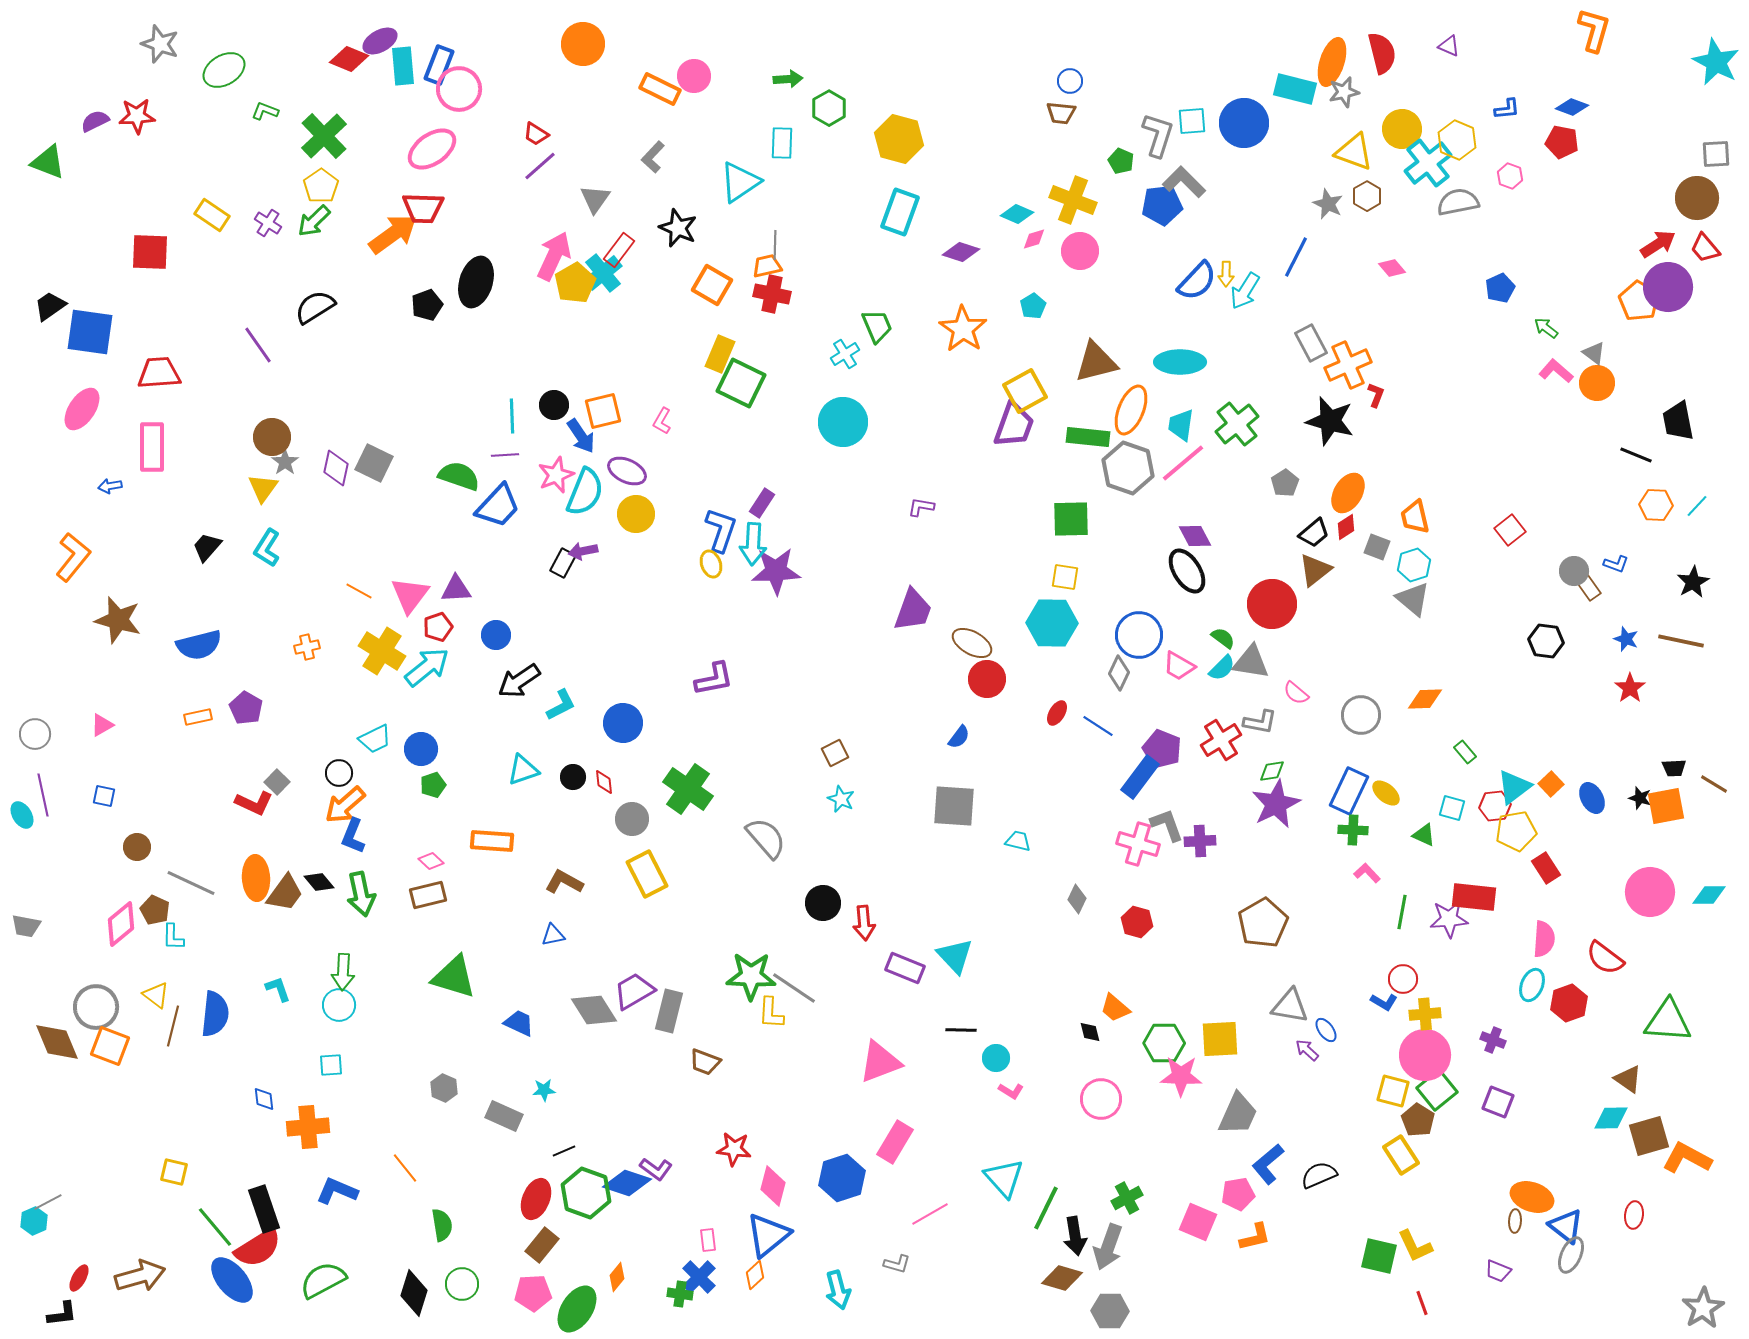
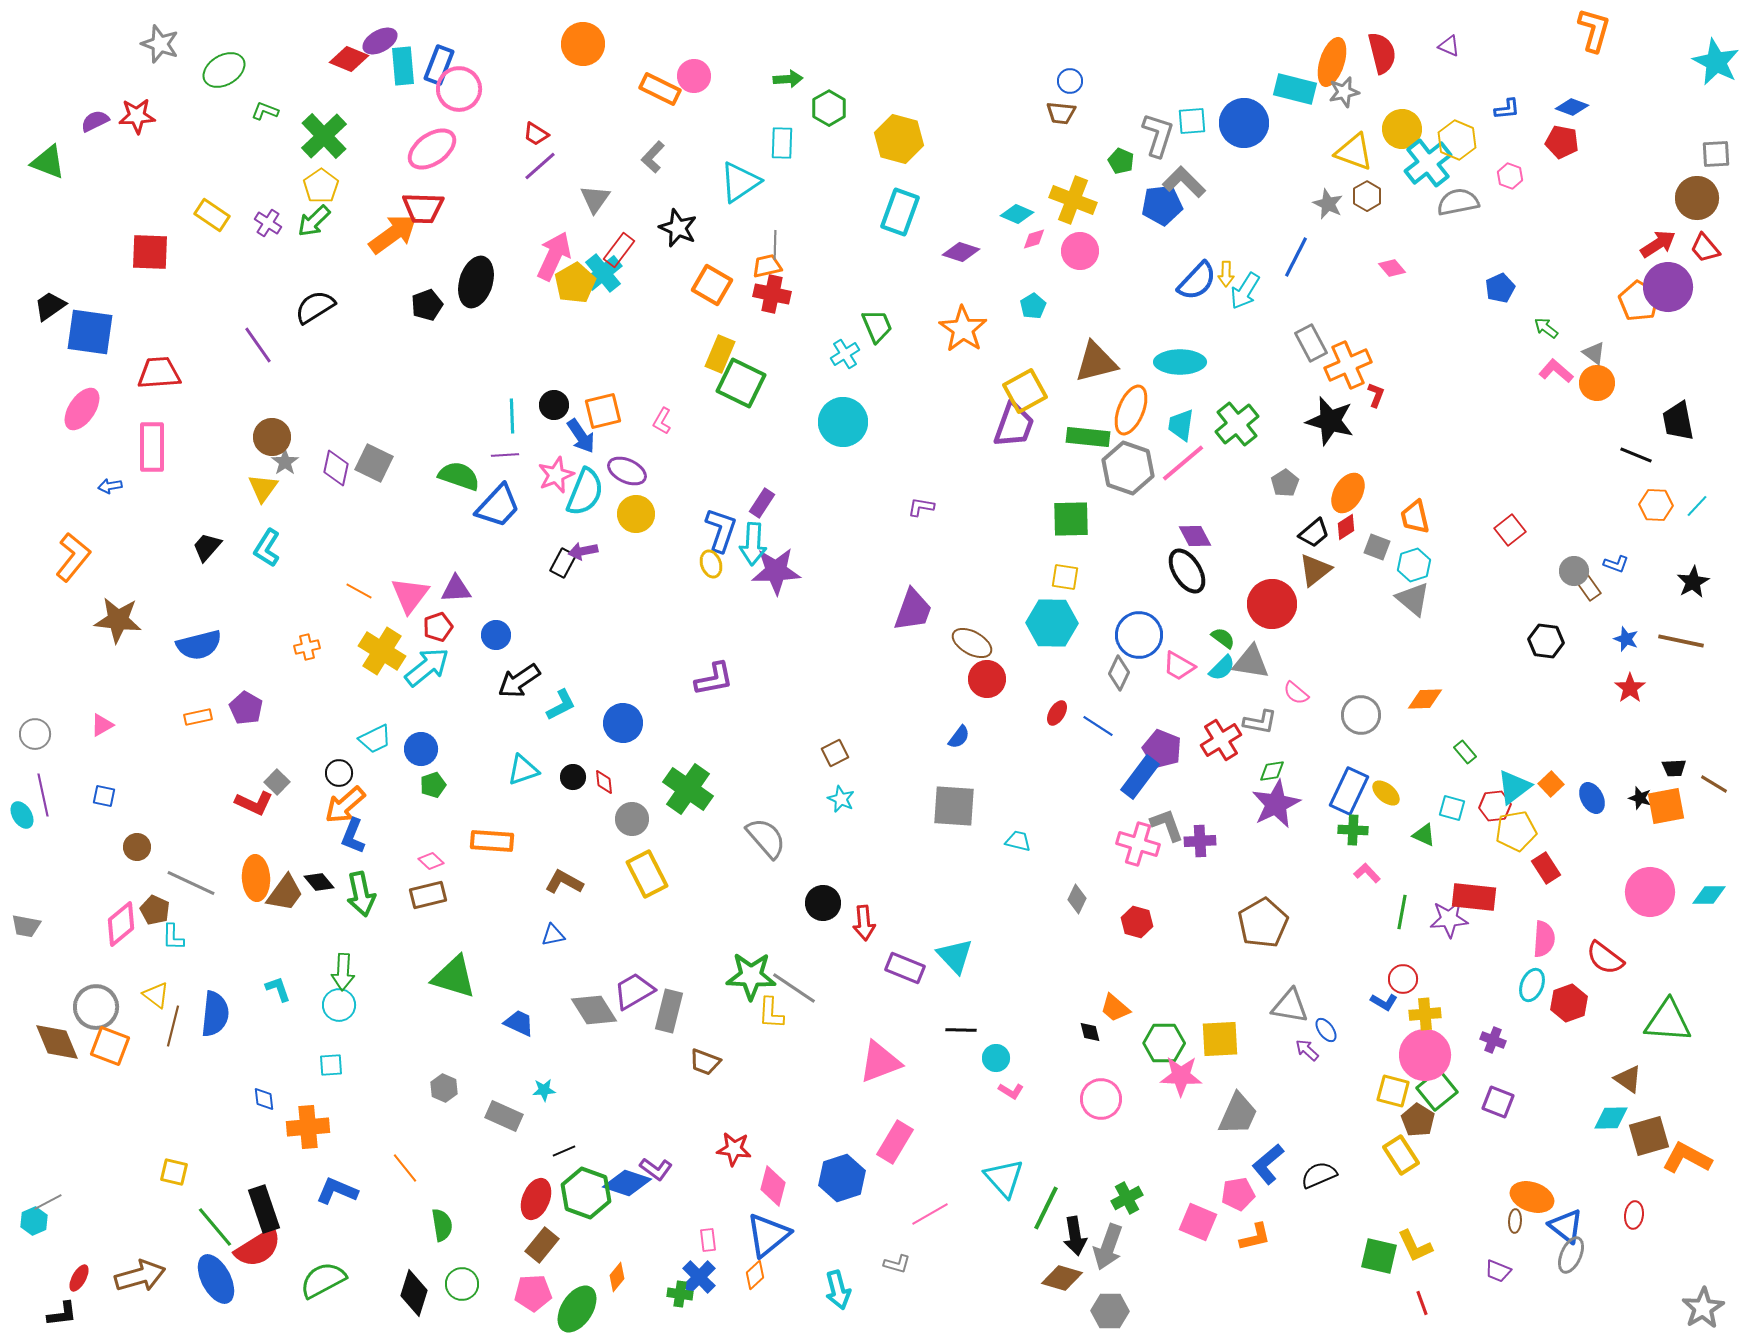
brown star at (118, 620): rotated 9 degrees counterclockwise
blue ellipse at (232, 1280): moved 16 px left, 1 px up; rotated 12 degrees clockwise
